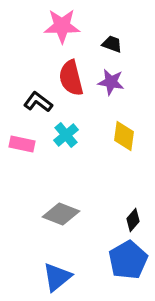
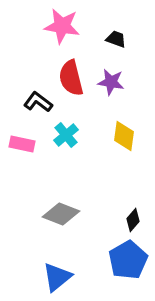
pink star: rotated 9 degrees clockwise
black trapezoid: moved 4 px right, 5 px up
